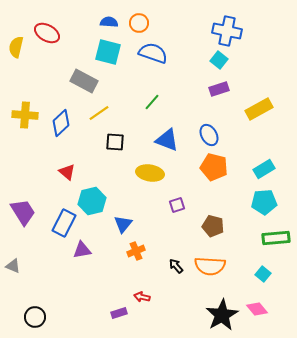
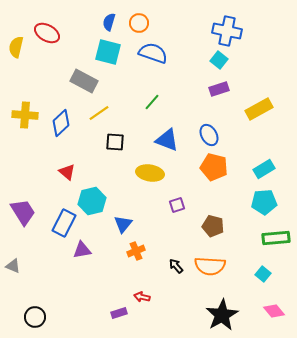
blue semicircle at (109, 22): rotated 78 degrees counterclockwise
pink diamond at (257, 309): moved 17 px right, 2 px down
